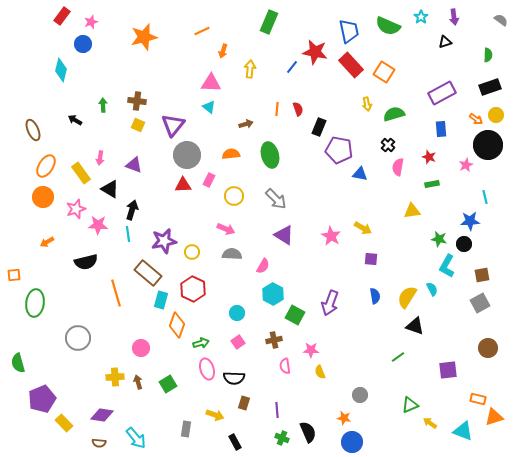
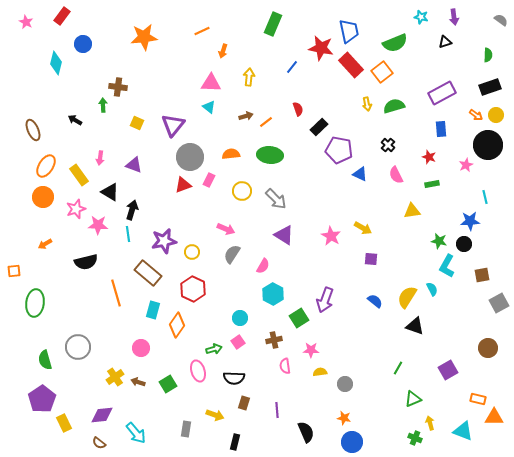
cyan star at (421, 17): rotated 24 degrees counterclockwise
pink star at (91, 22): moved 65 px left; rotated 24 degrees counterclockwise
green rectangle at (269, 22): moved 4 px right, 2 px down
green semicircle at (388, 26): moved 7 px right, 17 px down; rotated 45 degrees counterclockwise
orange star at (144, 37): rotated 8 degrees clockwise
red star at (315, 52): moved 6 px right, 4 px up
yellow arrow at (250, 69): moved 1 px left, 8 px down
cyan diamond at (61, 70): moved 5 px left, 7 px up
orange square at (384, 72): moved 2 px left; rotated 20 degrees clockwise
brown cross at (137, 101): moved 19 px left, 14 px up
orange line at (277, 109): moved 11 px left, 13 px down; rotated 48 degrees clockwise
green semicircle at (394, 114): moved 8 px up
orange arrow at (476, 119): moved 4 px up
brown arrow at (246, 124): moved 8 px up
yellow square at (138, 125): moved 1 px left, 2 px up
black rectangle at (319, 127): rotated 24 degrees clockwise
gray circle at (187, 155): moved 3 px right, 2 px down
green ellipse at (270, 155): rotated 70 degrees counterclockwise
pink semicircle at (398, 167): moved 2 px left, 8 px down; rotated 36 degrees counterclockwise
yellow rectangle at (81, 173): moved 2 px left, 2 px down
blue triangle at (360, 174): rotated 14 degrees clockwise
red triangle at (183, 185): rotated 18 degrees counterclockwise
black triangle at (110, 189): moved 3 px down
yellow circle at (234, 196): moved 8 px right, 5 px up
green star at (439, 239): moved 2 px down
orange arrow at (47, 242): moved 2 px left, 2 px down
gray semicircle at (232, 254): rotated 60 degrees counterclockwise
orange square at (14, 275): moved 4 px up
blue semicircle at (375, 296): moved 5 px down; rotated 42 degrees counterclockwise
cyan rectangle at (161, 300): moved 8 px left, 10 px down
purple arrow at (330, 303): moved 5 px left, 3 px up
gray square at (480, 303): moved 19 px right
cyan circle at (237, 313): moved 3 px right, 5 px down
green square at (295, 315): moved 4 px right, 3 px down; rotated 30 degrees clockwise
orange diamond at (177, 325): rotated 15 degrees clockwise
gray circle at (78, 338): moved 9 px down
green arrow at (201, 343): moved 13 px right, 6 px down
green line at (398, 357): moved 11 px down; rotated 24 degrees counterclockwise
green semicircle at (18, 363): moved 27 px right, 3 px up
pink ellipse at (207, 369): moved 9 px left, 2 px down
purple square at (448, 370): rotated 24 degrees counterclockwise
yellow semicircle at (320, 372): rotated 104 degrees clockwise
yellow cross at (115, 377): rotated 30 degrees counterclockwise
brown arrow at (138, 382): rotated 56 degrees counterclockwise
gray circle at (360, 395): moved 15 px left, 11 px up
purple pentagon at (42, 399): rotated 12 degrees counterclockwise
green triangle at (410, 405): moved 3 px right, 6 px up
purple diamond at (102, 415): rotated 15 degrees counterclockwise
orange triangle at (494, 417): rotated 18 degrees clockwise
yellow rectangle at (64, 423): rotated 18 degrees clockwise
yellow arrow at (430, 423): rotated 40 degrees clockwise
black semicircle at (308, 432): moved 2 px left
cyan arrow at (136, 438): moved 5 px up
green cross at (282, 438): moved 133 px right
black rectangle at (235, 442): rotated 42 degrees clockwise
brown semicircle at (99, 443): rotated 32 degrees clockwise
